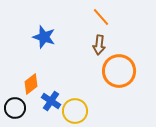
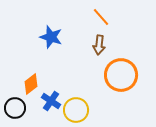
blue star: moved 7 px right
orange circle: moved 2 px right, 4 px down
yellow circle: moved 1 px right, 1 px up
